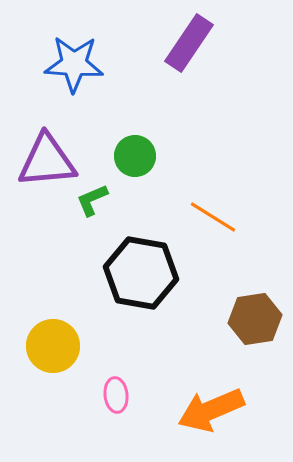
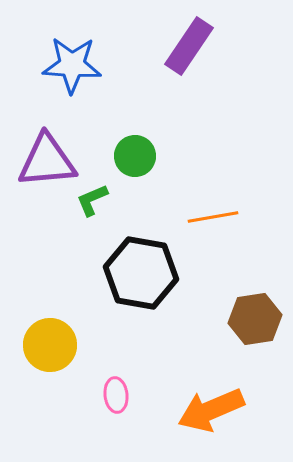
purple rectangle: moved 3 px down
blue star: moved 2 px left, 1 px down
orange line: rotated 42 degrees counterclockwise
yellow circle: moved 3 px left, 1 px up
